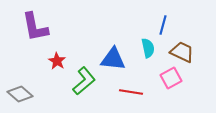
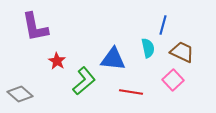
pink square: moved 2 px right, 2 px down; rotated 15 degrees counterclockwise
